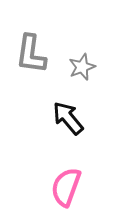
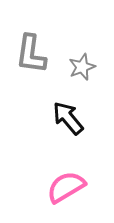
pink semicircle: rotated 39 degrees clockwise
